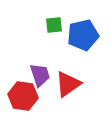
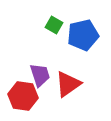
green square: rotated 36 degrees clockwise
